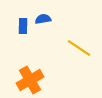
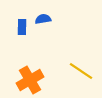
blue rectangle: moved 1 px left, 1 px down
yellow line: moved 2 px right, 23 px down
